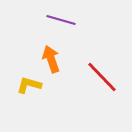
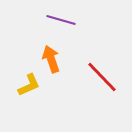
yellow L-shape: rotated 140 degrees clockwise
